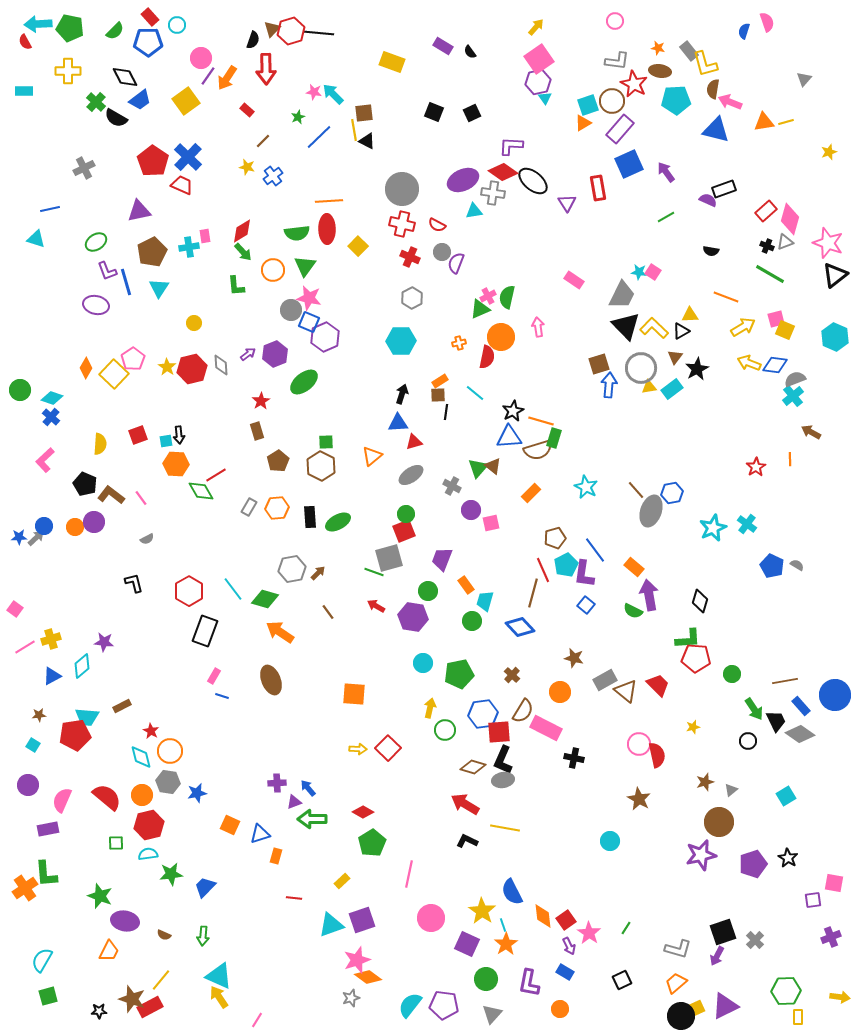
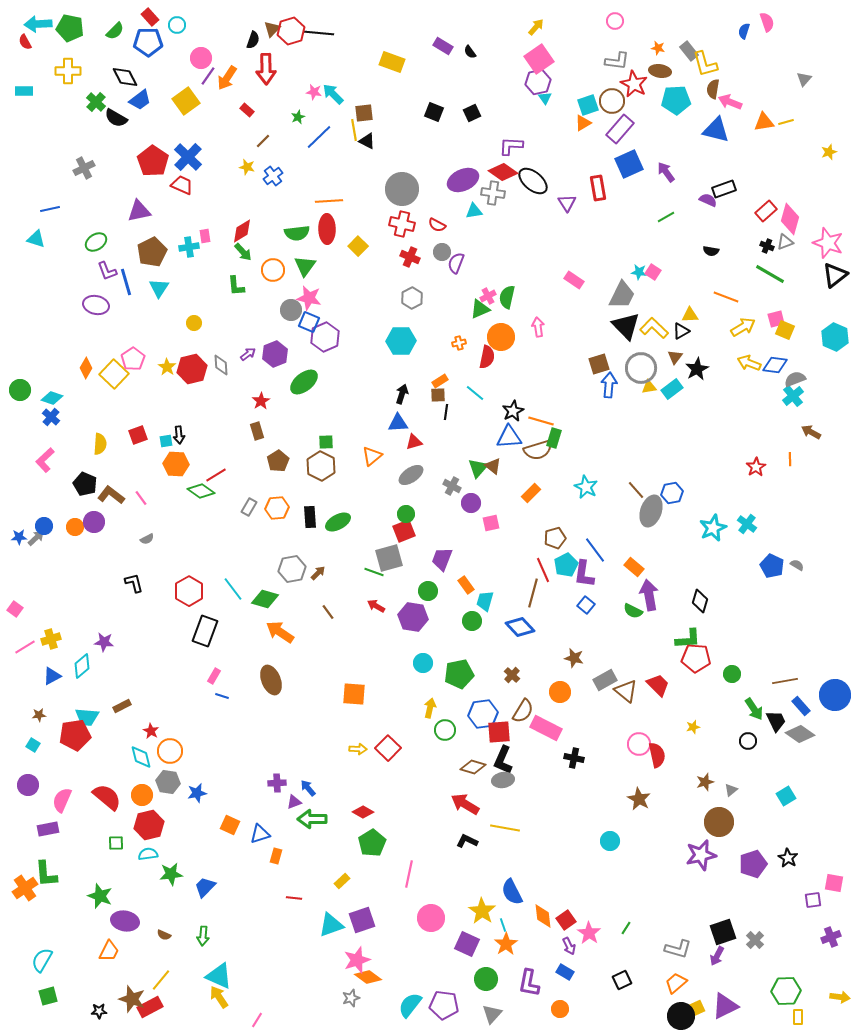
green diamond at (201, 491): rotated 24 degrees counterclockwise
purple circle at (471, 510): moved 7 px up
